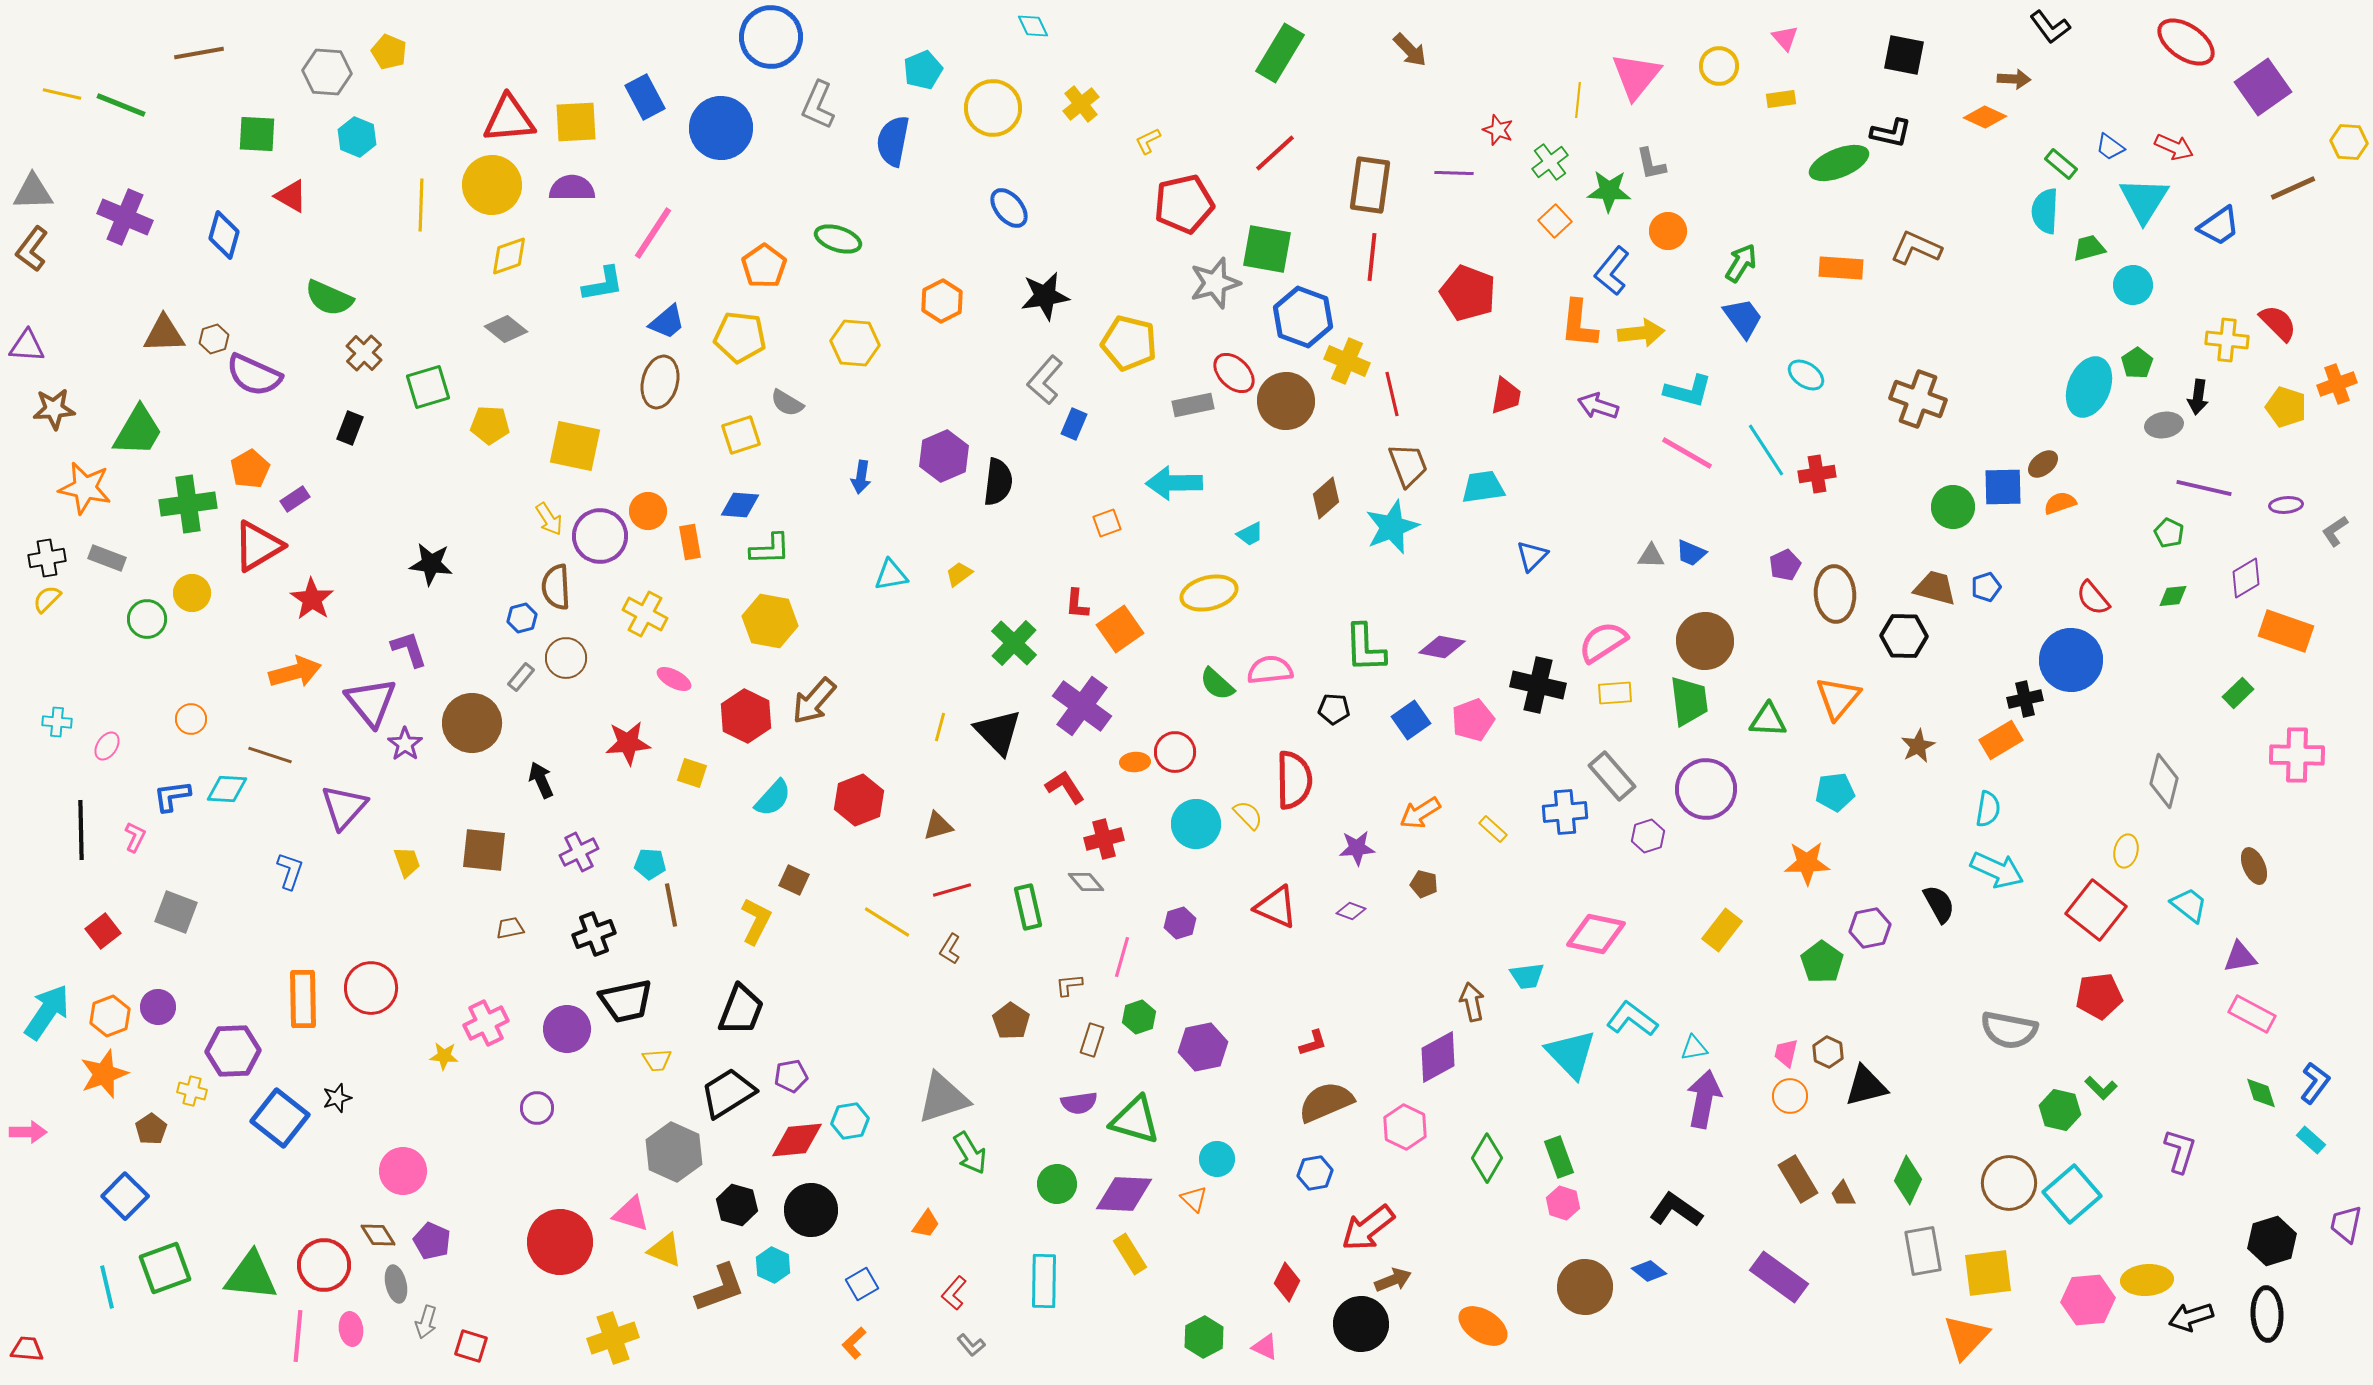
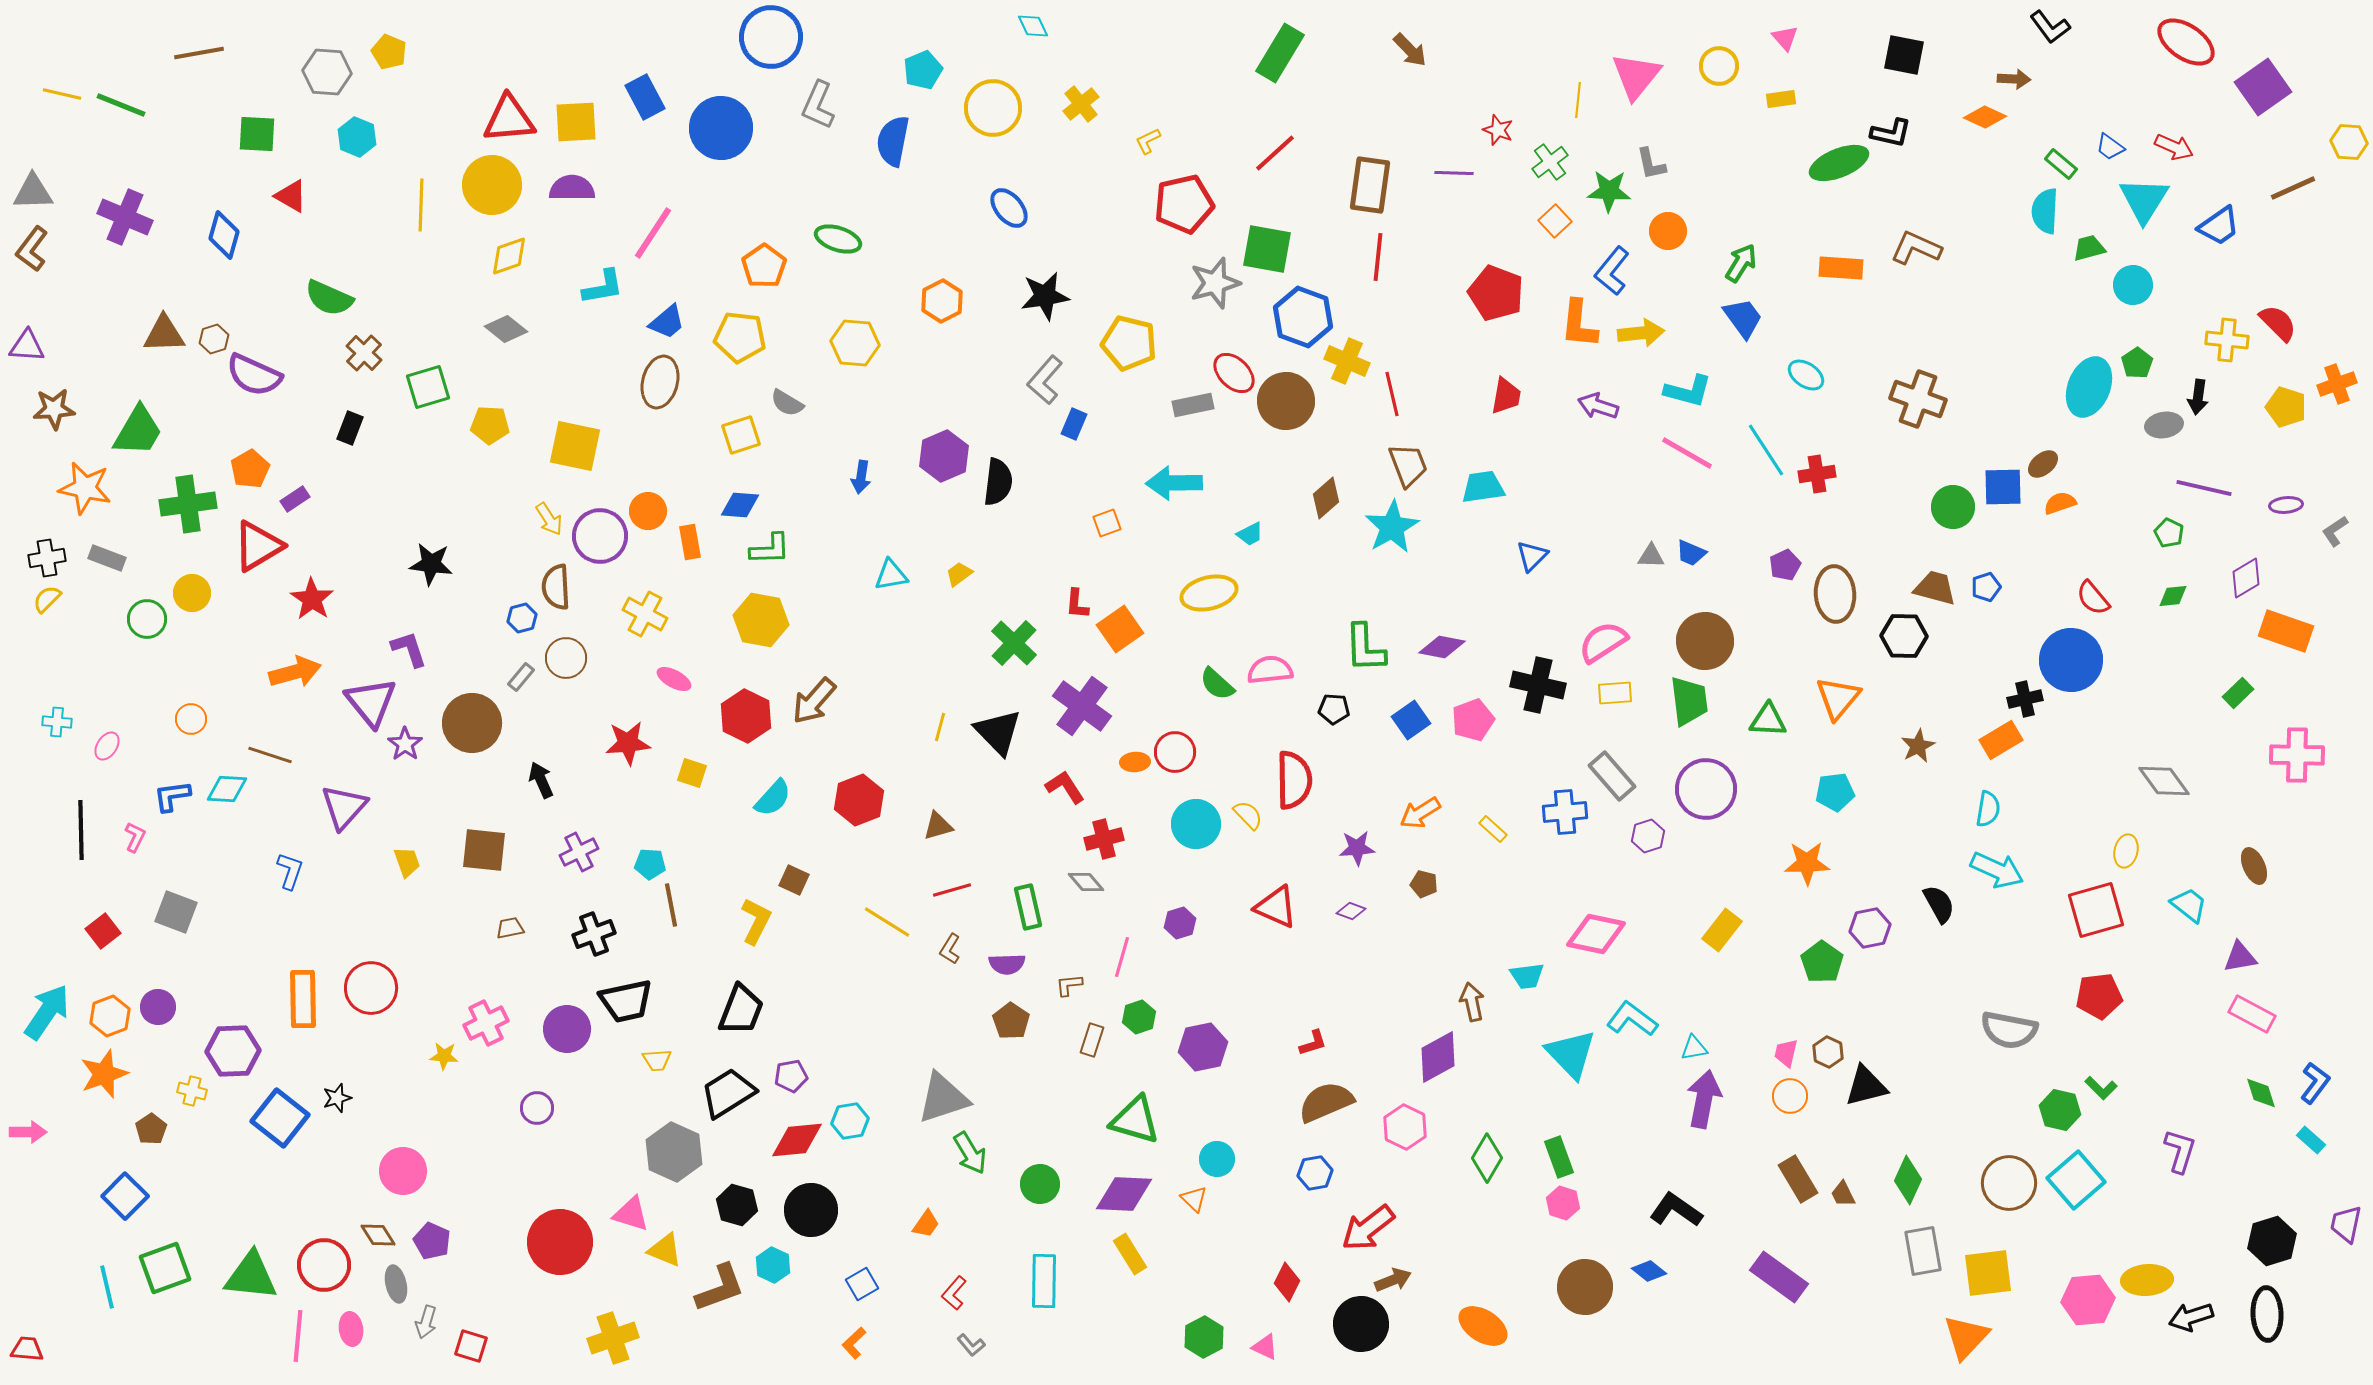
red line at (1372, 257): moved 6 px right
cyan L-shape at (603, 284): moved 3 px down
red pentagon at (1468, 293): moved 28 px right
cyan star at (1392, 527): rotated 8 degrees counterclockwise
yellow hexagon at (770, 621): moved 9 px left, 1 px up
gray diamond at (2164, 781): rotated 50 degrees counterclockwise
red square at (2096, 910): rotated 36 degrees clockwise
purple semicircle at (1079, 1103): moved 72 px left, 139 px up; rotated 6 degrees clockwise
green circle at (1057, 1184): moved 17 px left
cyan square at (2072, 1194): moved 4 px right, 14 px up
